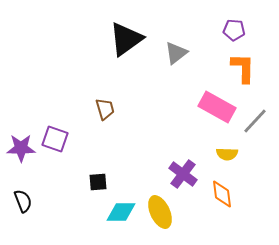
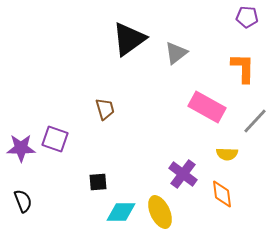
purple pentagon: moved 13 px right, 13 px up
black triangle: moved 3 px right
pink rectangle: moved 10 px left
